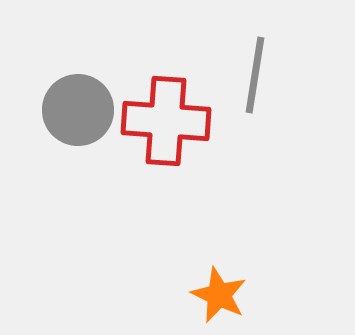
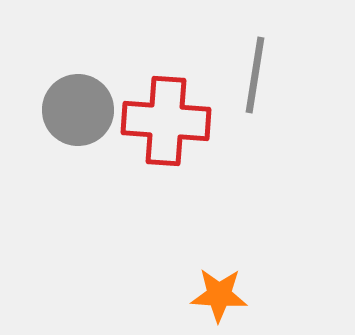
orange star: rotated 22 degrees counterclockwise
